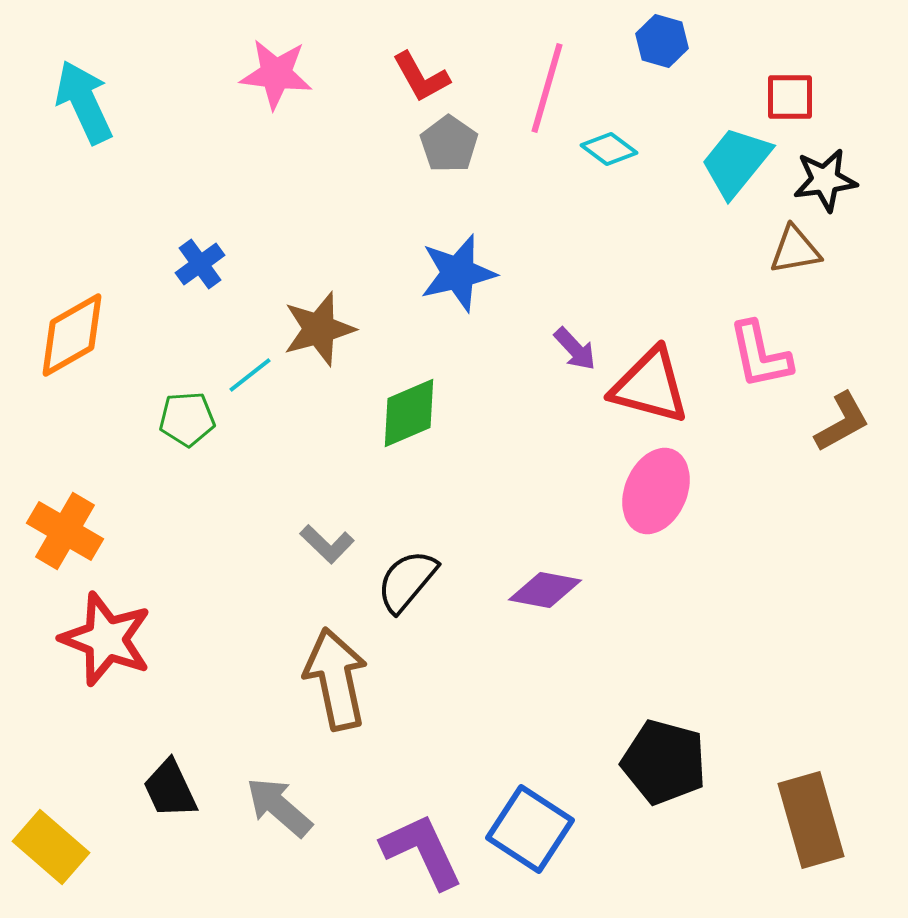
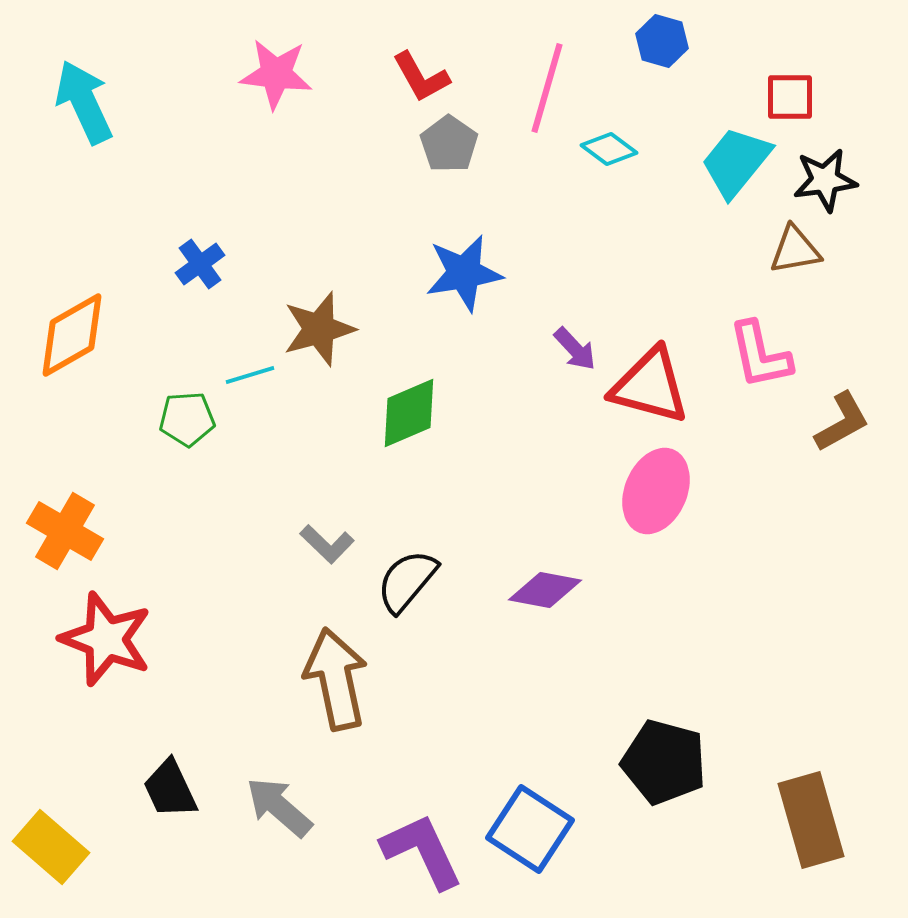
blue star: moved 6 px right; rotated 4 degrees clockwise
cyan line: rotated 21 degrees clockwise
